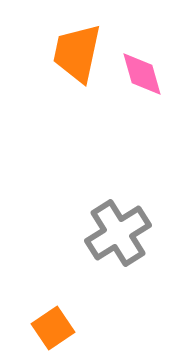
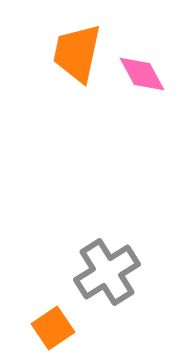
pink diamond: rotated 12 degrees counterclockwise
gray cross: moved 11 px left, 39 px down
